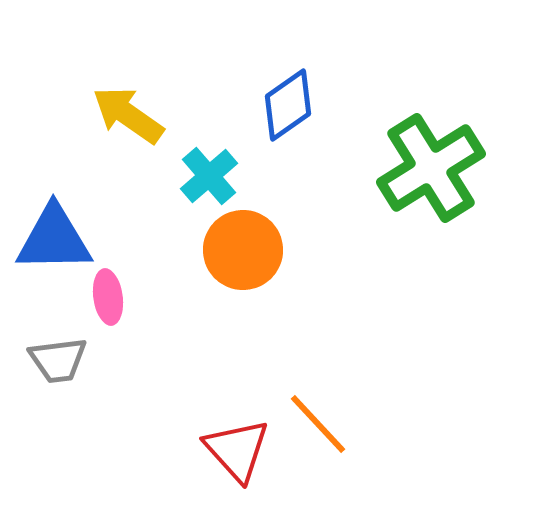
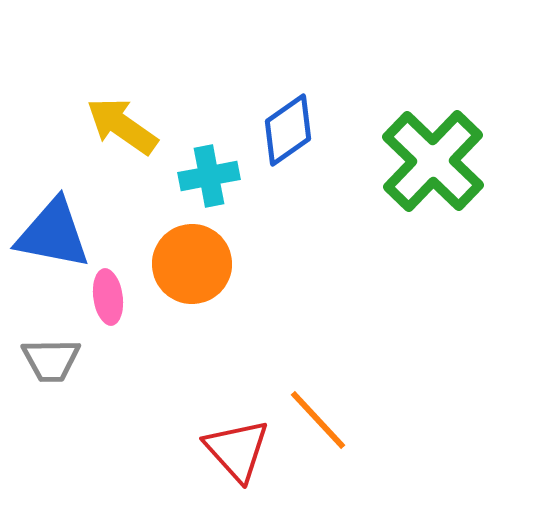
blue diamond: moved 25 px down
yellow arrow: moved 6 px left, 11 px down
green cross: moved 2 px right, 7 px up; rotated 14 degrees counterclockwise
cyan cross: rotated 30 degrees clockwise
blue triangle: moved 1 px left, 5 px up; rotated 12 degrees clockwise
orange circle: moved 51 px left, 14 px down
gray trapezoid: moved 7 px left; rotated 6 degrees clockwise
orange line: moved 4 px up
